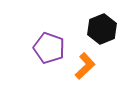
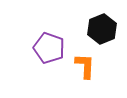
orange L-shape: rotated 44 degrees counterclockwise
